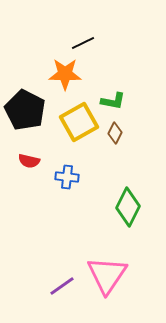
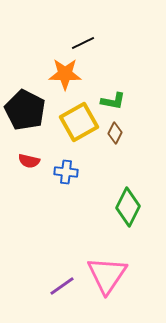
blue cross: moved 1 px left, 5 px up
